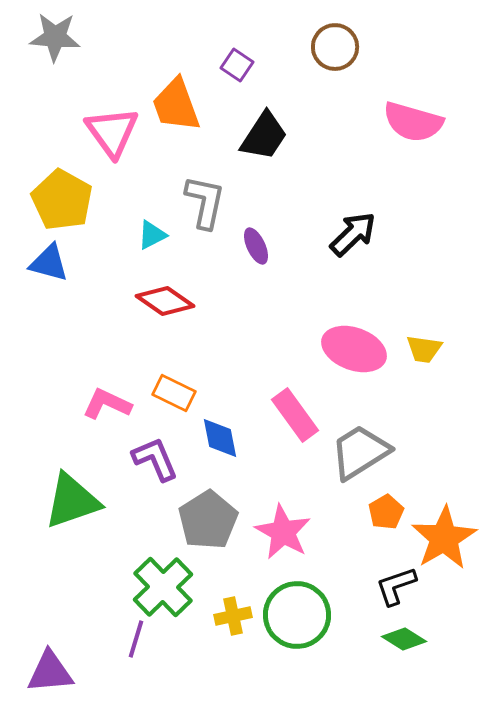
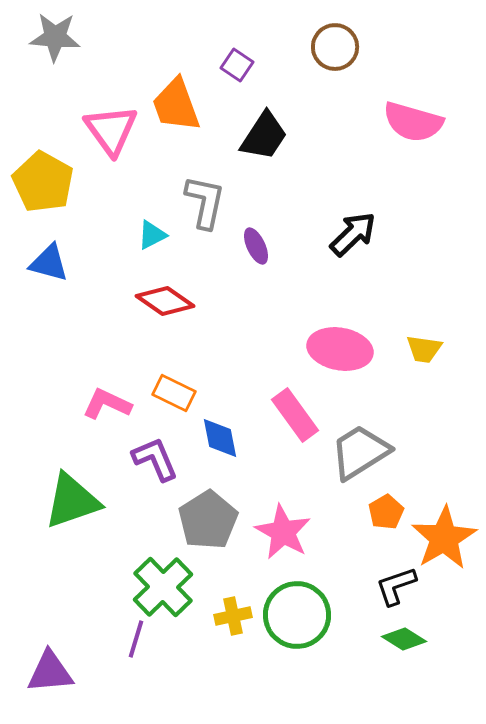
pink triangle: moved 1 px left, 2 px up
yellow pentagon: moved 19 px left, 18 px up
pink ellipse: moved 14 px left; rotated 10 degrees counterclockwise
